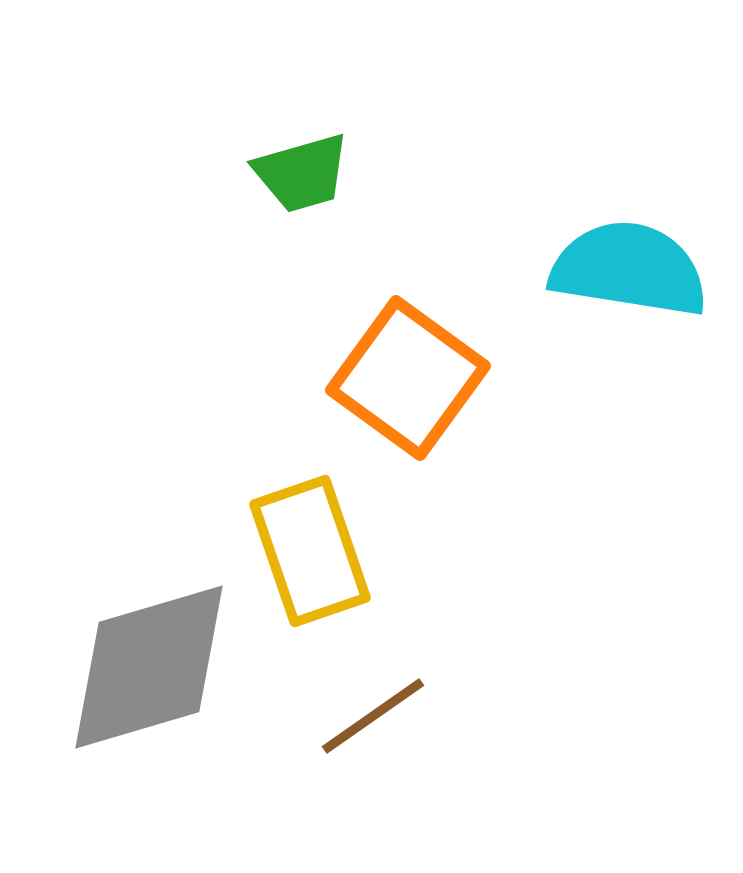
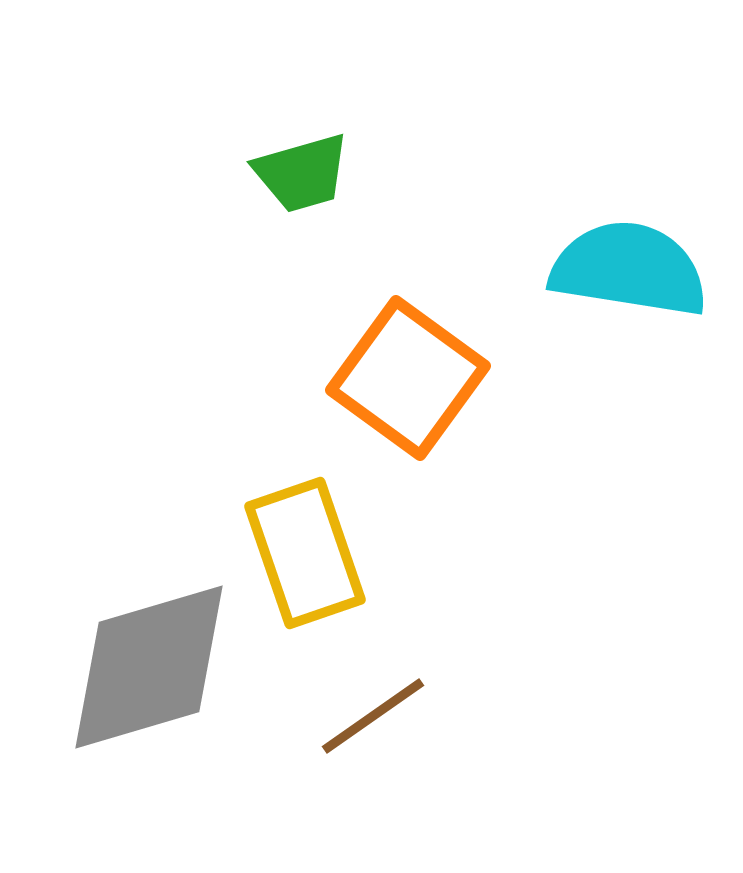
yellow rectangle: moved 5 px left, 2 px down
